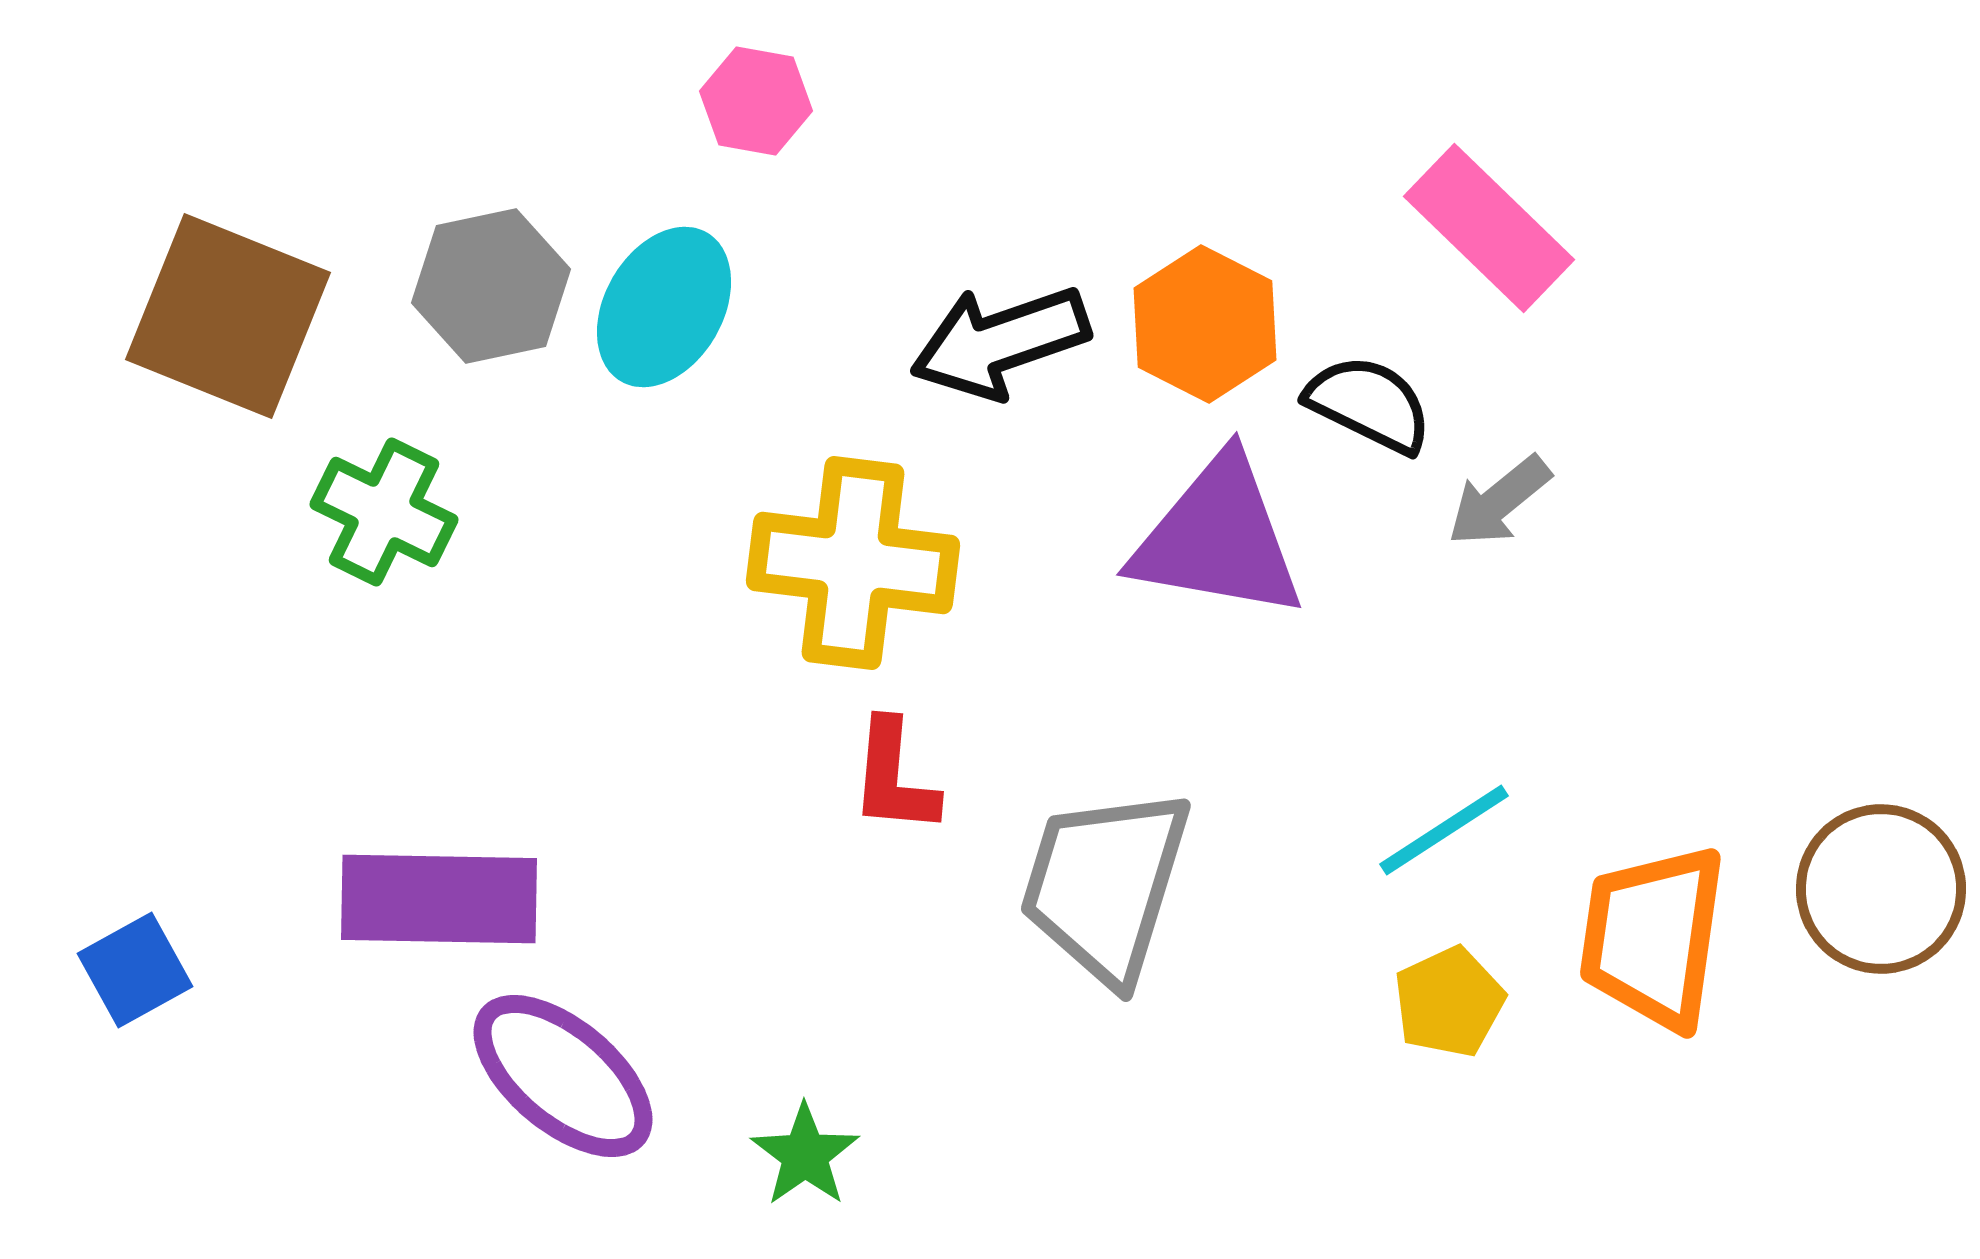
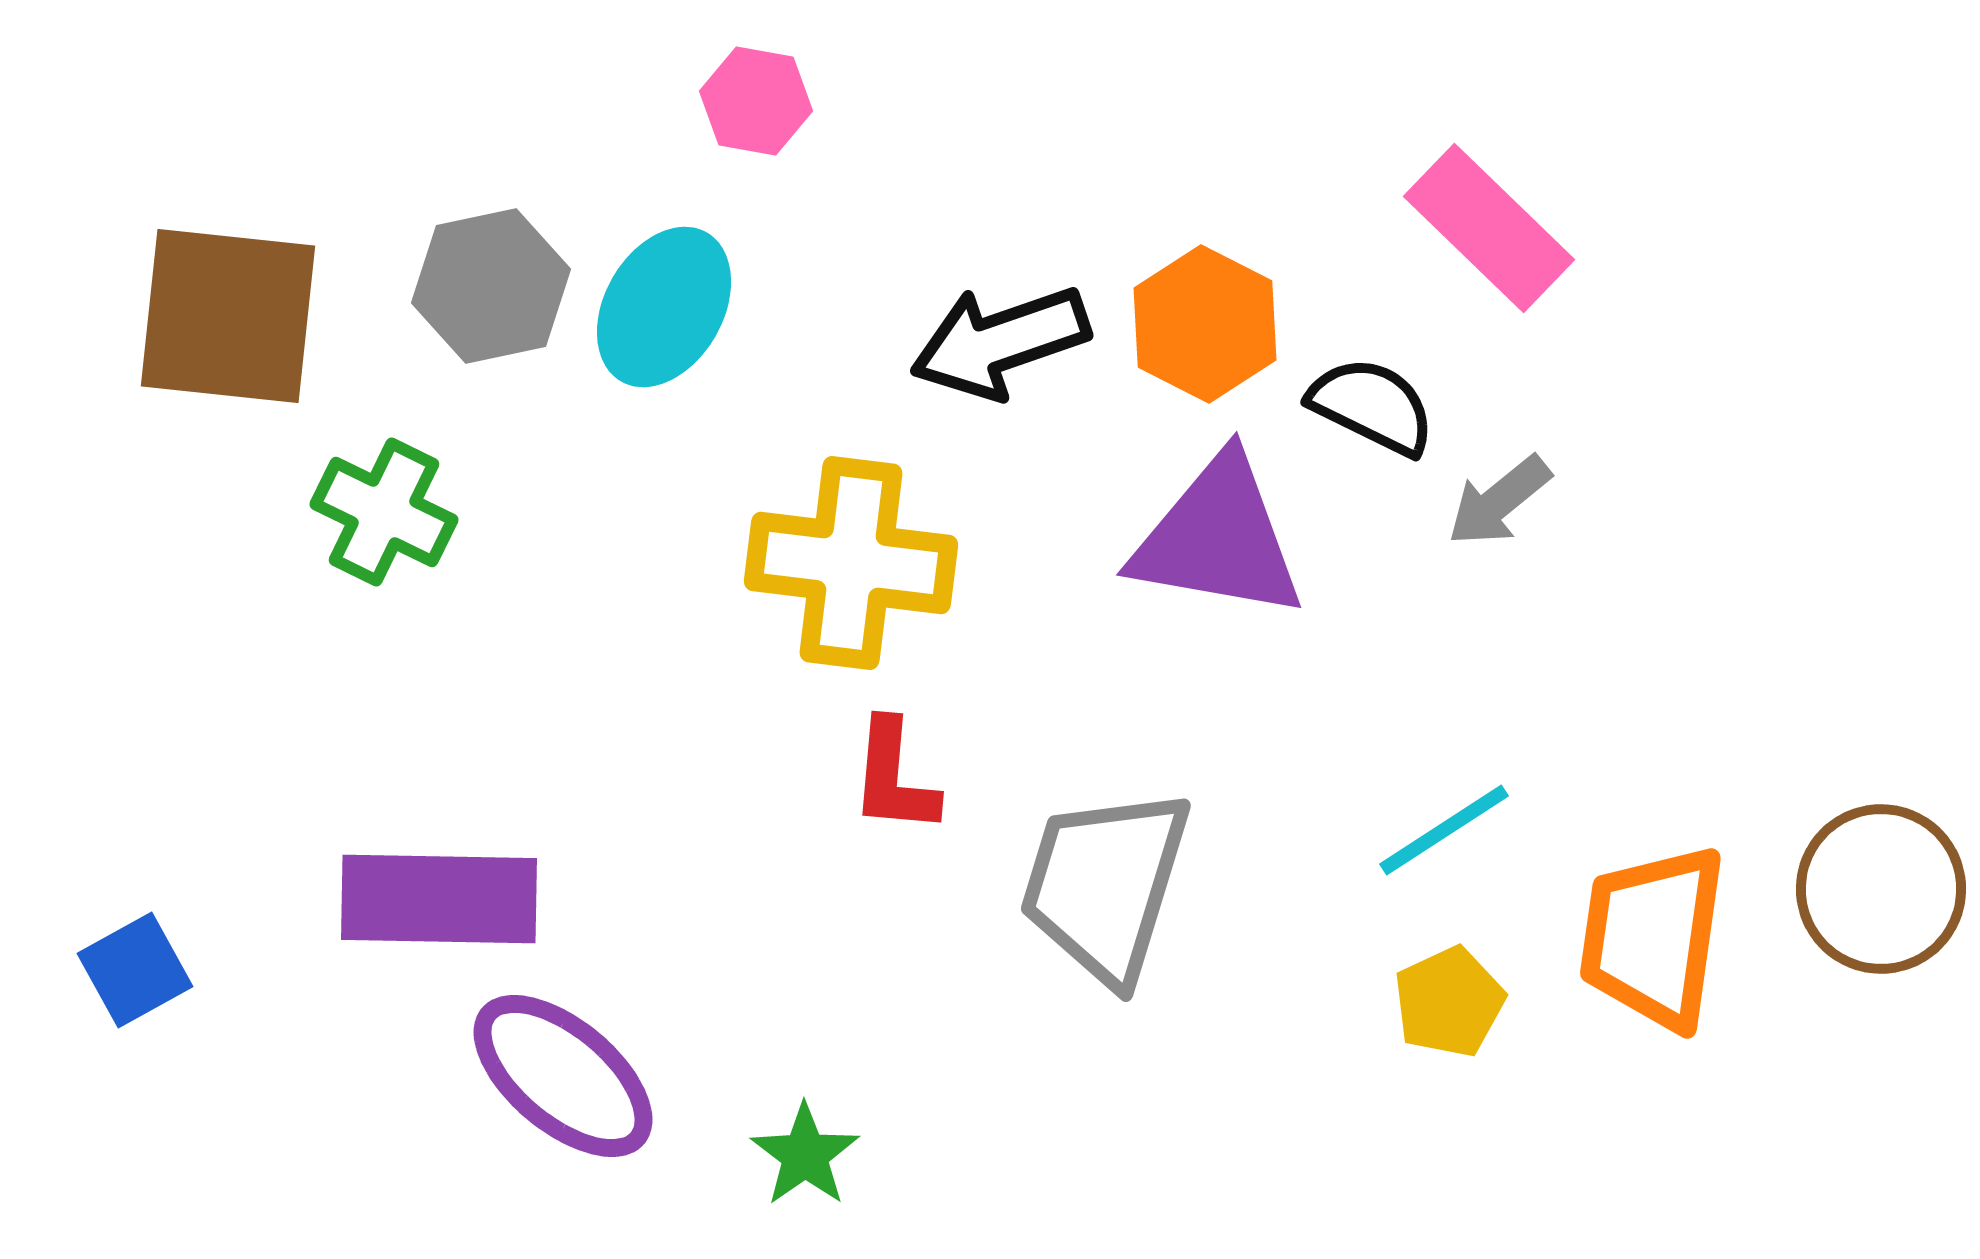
brown square: rotated 16 degrees counterclockwise
black semicircle: moved 3 px right, 2 px down
yellow cross: moved 2 px left
